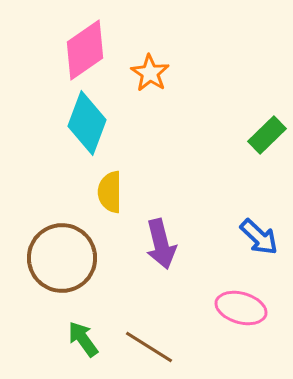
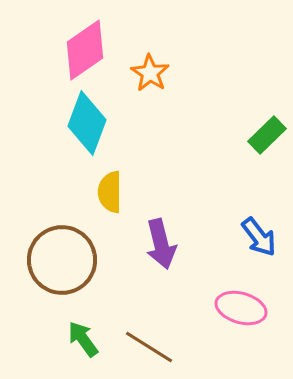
blue arrow: rotated 9 degrees clockwise
brown circle: moved 2 px down
